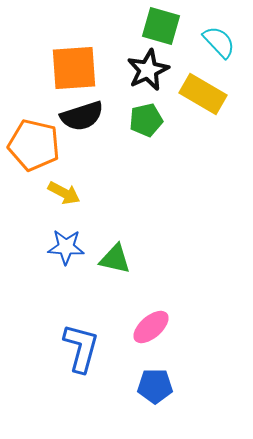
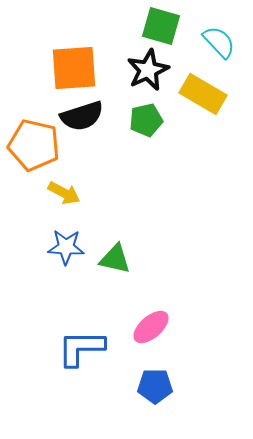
blue L-shape: rotated 105 degrees counterclockwise
